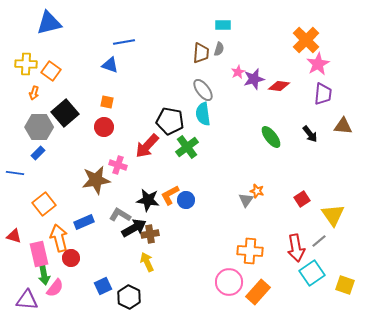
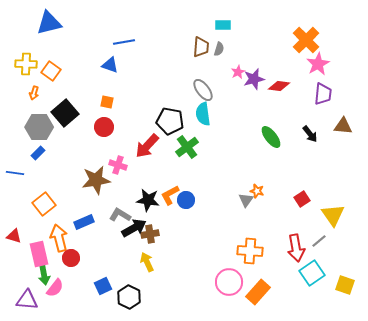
brown trapezoid at (201, 53): moved 6 px up
